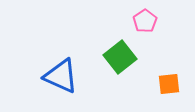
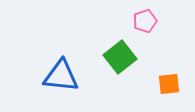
pink pentagon: rotated 15 degrees clockwise
blue triangle: rotated 18 degrees counterclockwise
